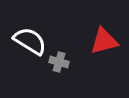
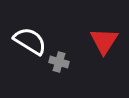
red triangle: rotated 44 degrees counterclockwise
